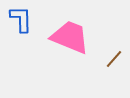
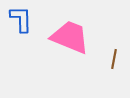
brown line: rotated 30 degrees counterclockwise
